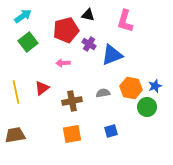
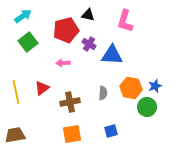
blue triangle: rotated 25 degrees clockwise
gray semicircle: rotated 104 degrees clockwise
brown cross: moved 2 px left, 1 px down
